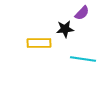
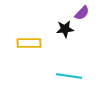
yellow rectangle: moved 10 px left
cyan line: moved 14 px left, 17 px down
